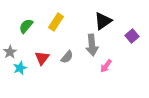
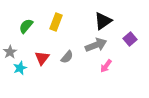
yellow rectangle: rotated 12 degrees counterclockwise
purple square: moved 2 px left, 3 px down
gray arrow: moved 4 px right; rotated 105 degrees counterclockwise
